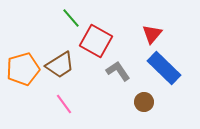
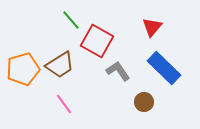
green line: moved 2 px down
red triangle: moved 7 px up
red square: moved 1 px right
